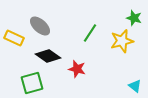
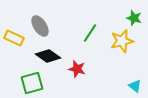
gray ellipse: rotated 15 degrees clockwise
